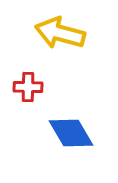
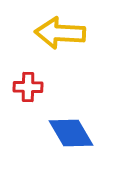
yellow arrow: rotated 12 degrees counterclockwise
